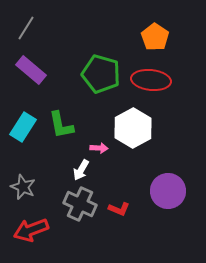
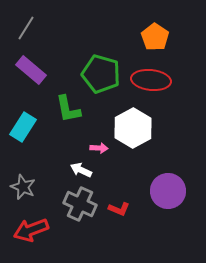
green L-shape: moved 7 px right, 16 px up
white arrow: rotated 85 degrees clockwise
